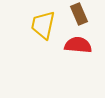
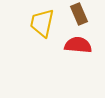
yellow trapezoid: moved 1 px left, 2 px up
